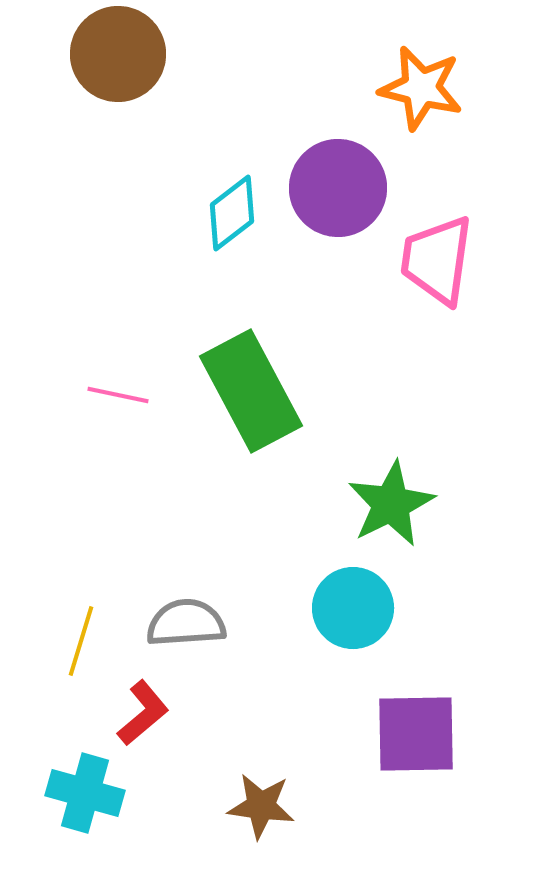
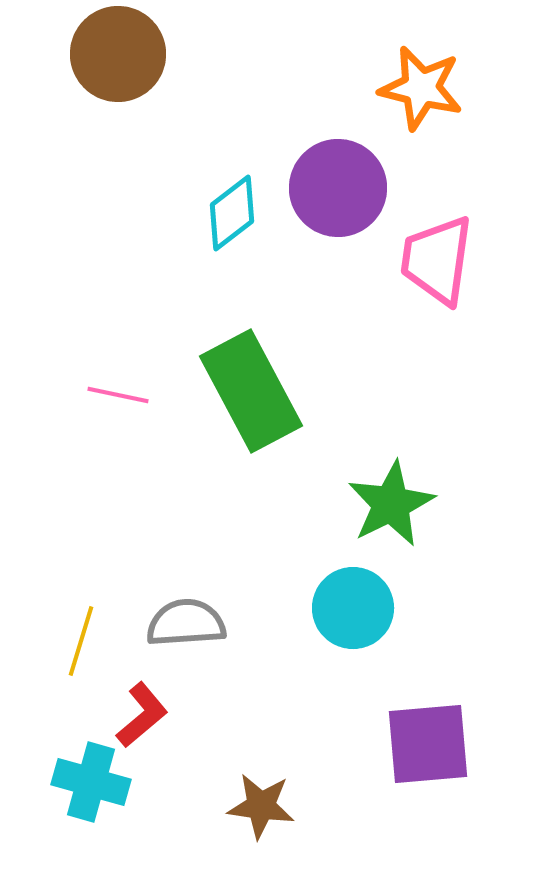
red L-shape: moved 1 px left, 2 px down
purple square: moved 12 px right, 10 px down; rotated 4 degrees counterclockwise
cyan cross: moved 6 px right, 11 px up
